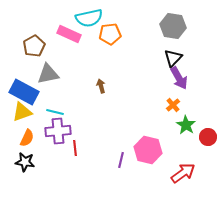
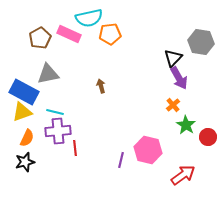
gray hexagon: moved 28 px right, 16 px down
brown pentagon: moved 6 px right, 8 px up
black star: rotated 24 degrees counterclockwise
red arrow: moved 2 px down
